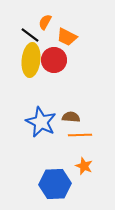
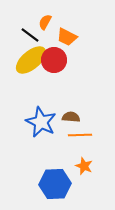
yellow ellipse: rotated 44 degrees clockwise
